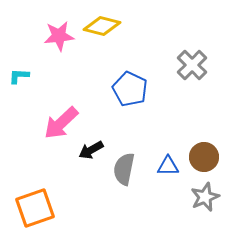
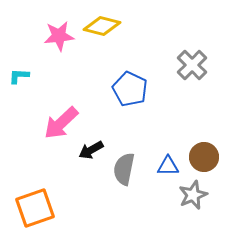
gray star: moved 12 px left, 2 px up
